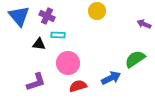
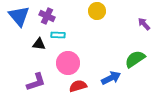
purple arrow: rotated 24 degrees clockwise
